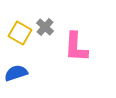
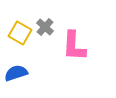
pink L-shape: moved 2 px left, 1 px up
